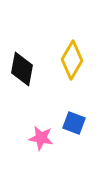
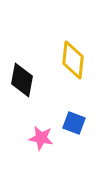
yellow diamond: moved 1 px right; rotated 24 degrees counterclockwise
black diamond: moved 11 px down
